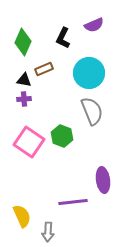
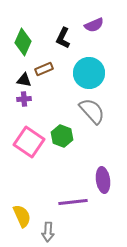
gray semicircle: rotated 20 degrees counterclockwise
